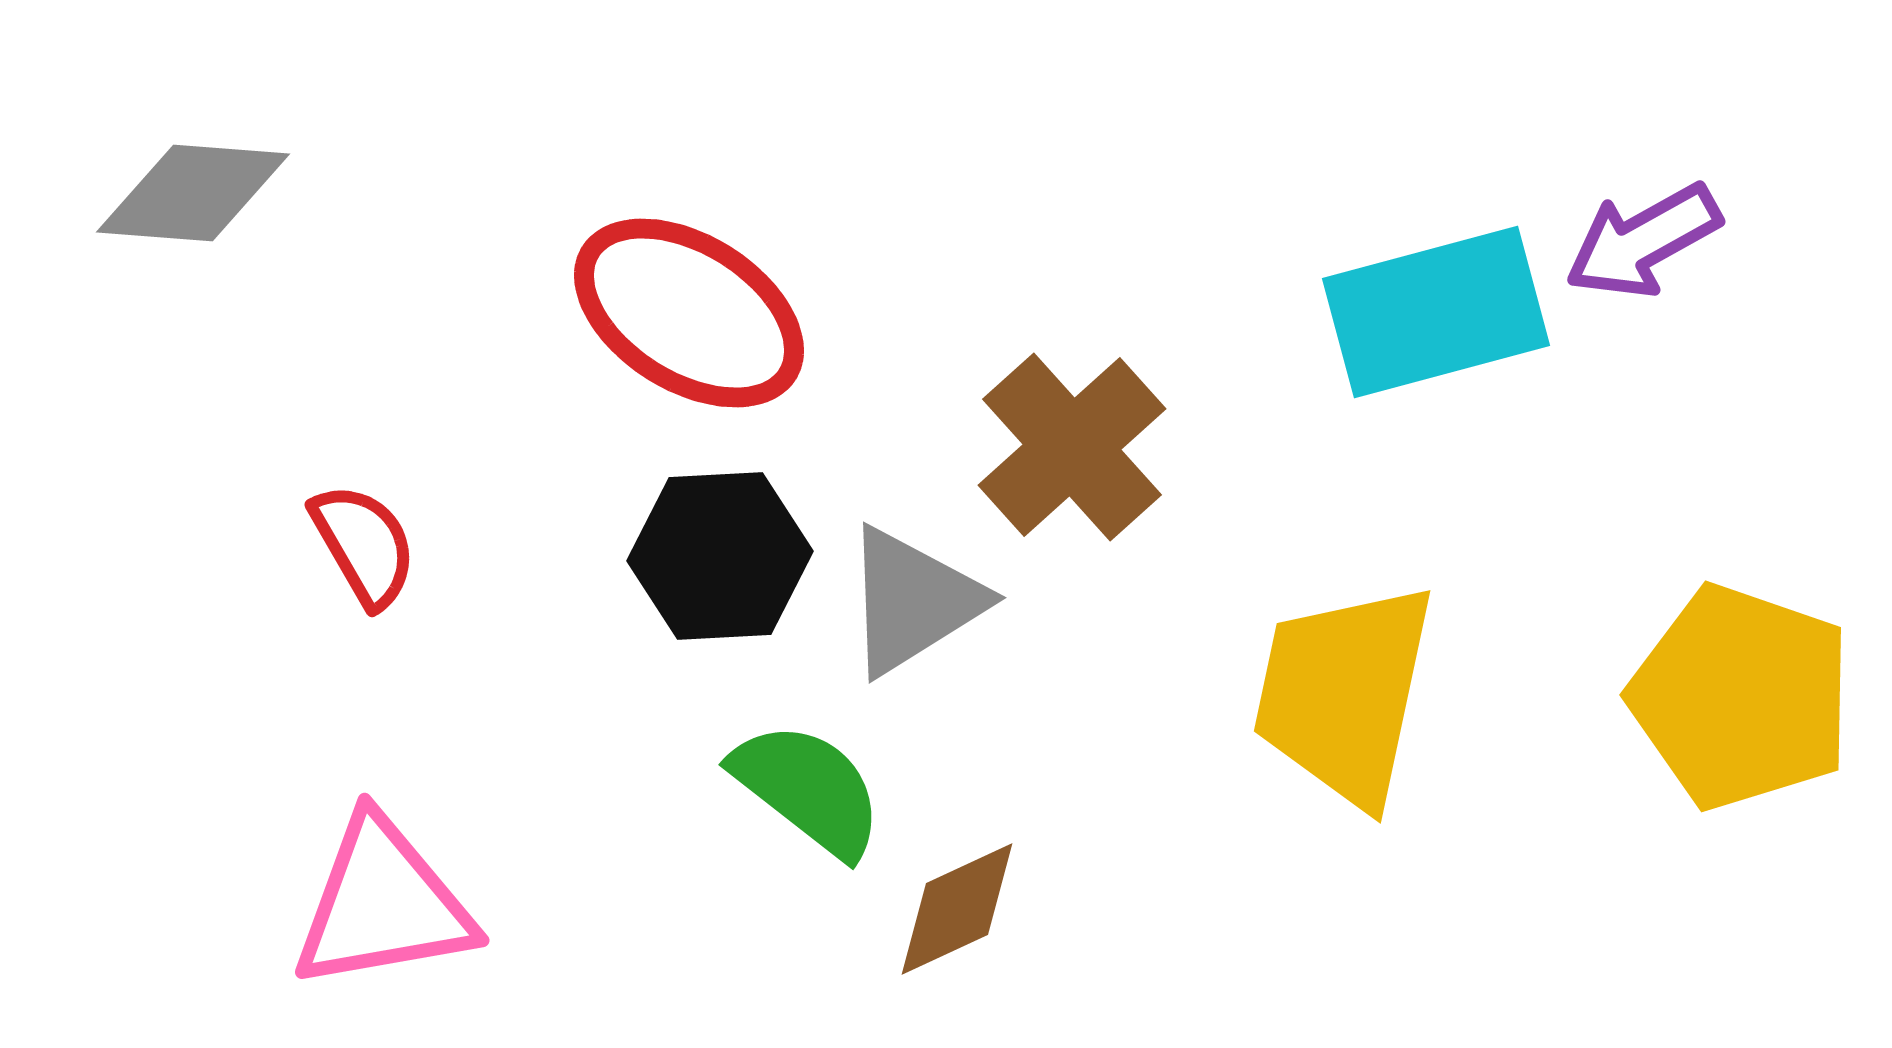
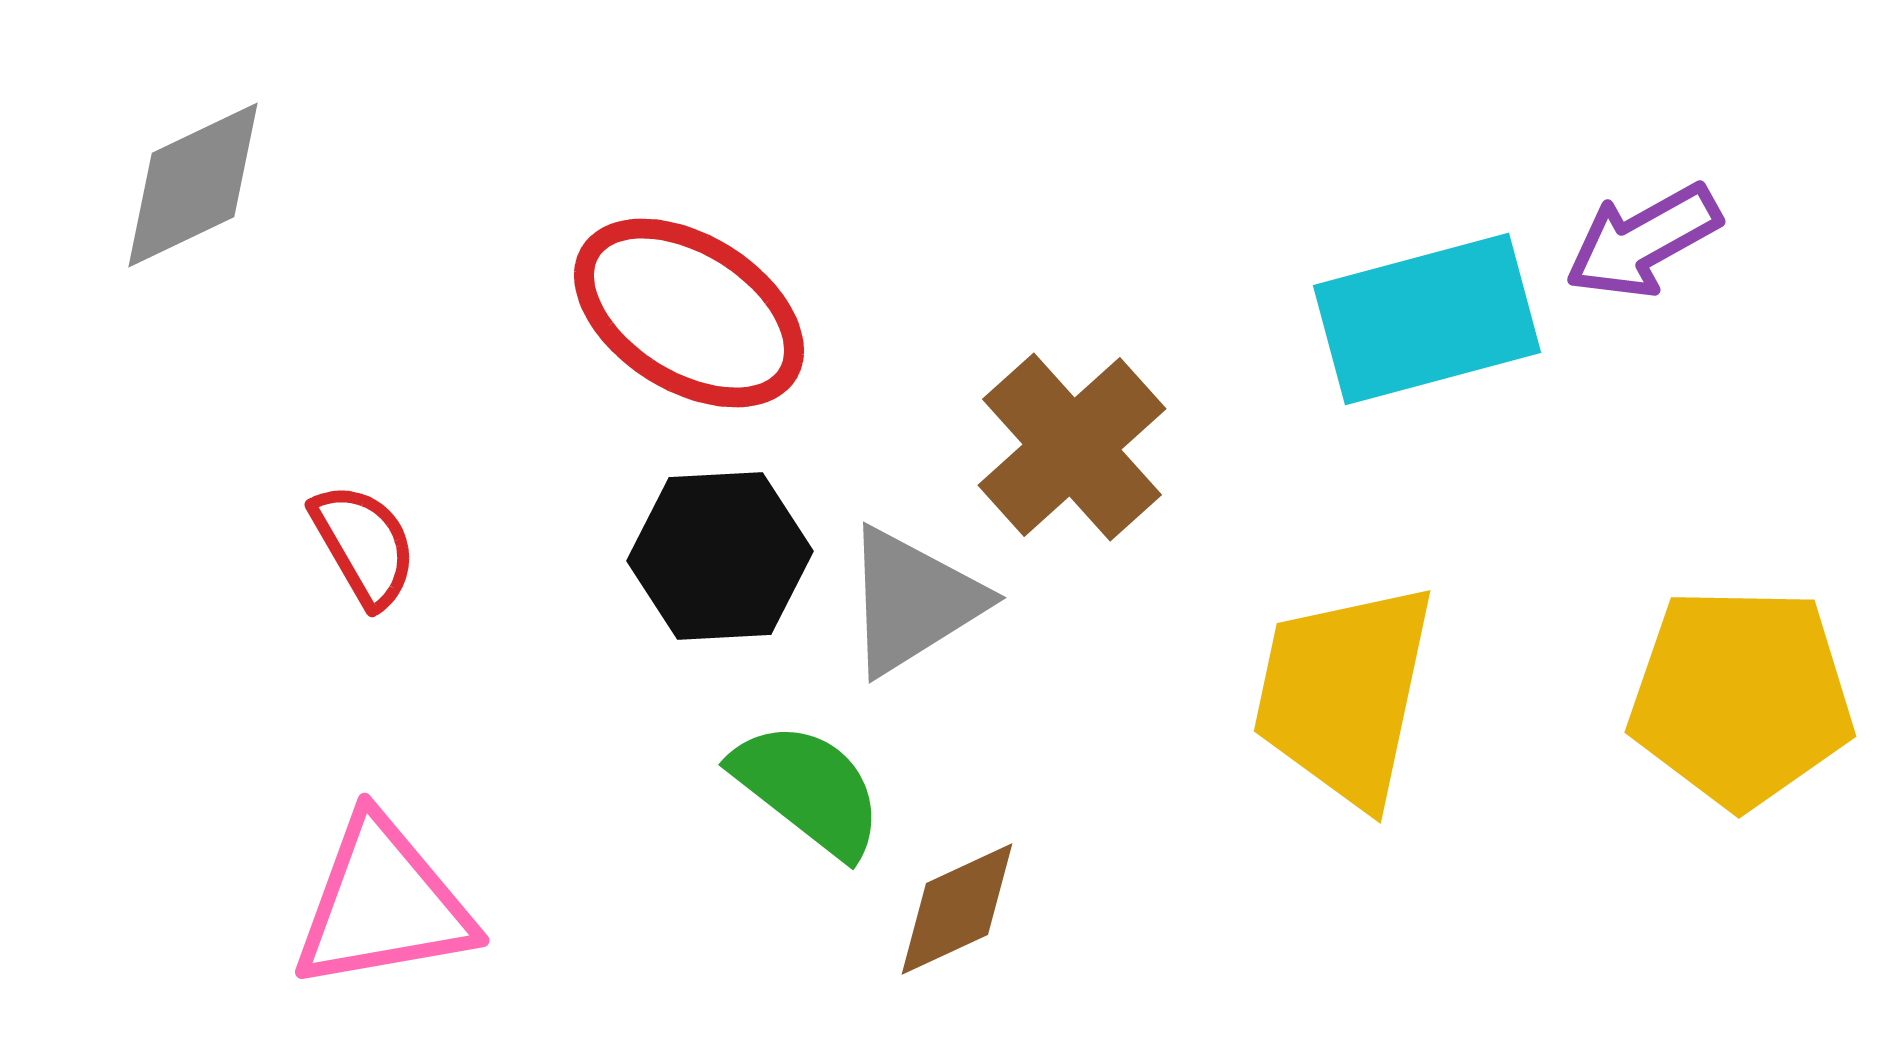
gray diamond: moved 8 px up; rotated 30 degrees counterclockwise
cyan rectangle: moved 9 px left, 7 px down
yellow pentagon: rotated 18 degrees counterclockwise
